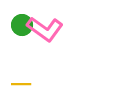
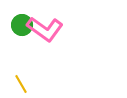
yellow line: rotated 60 degrees clockwise
